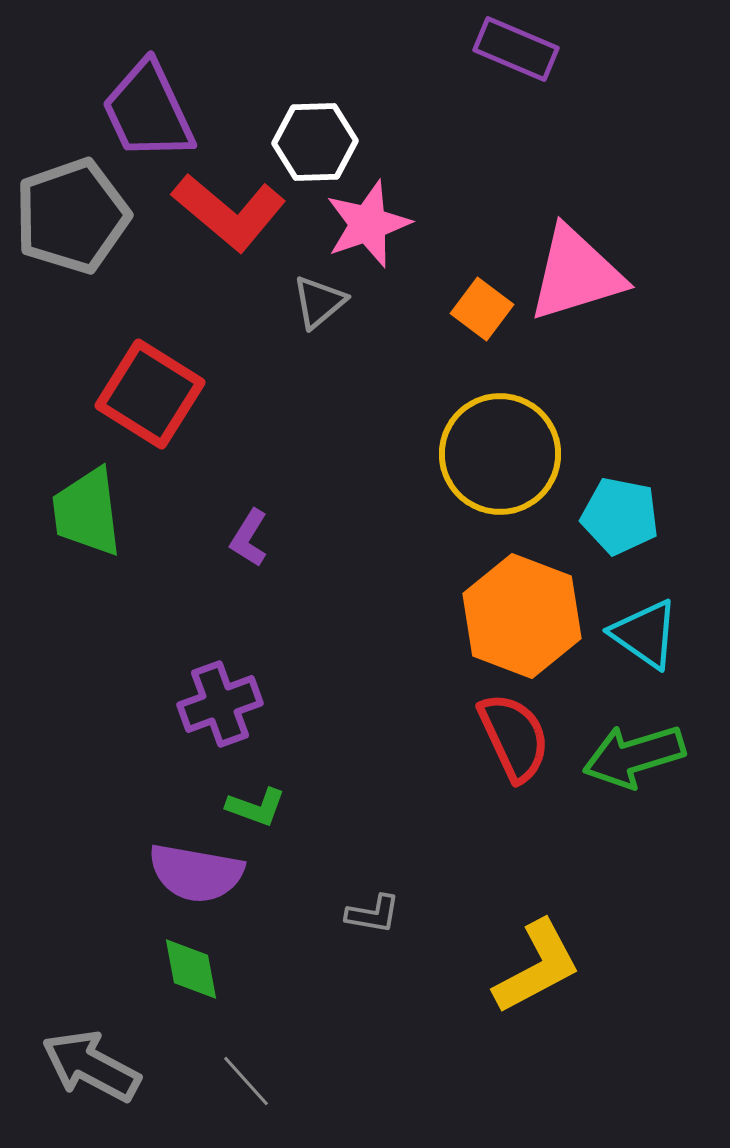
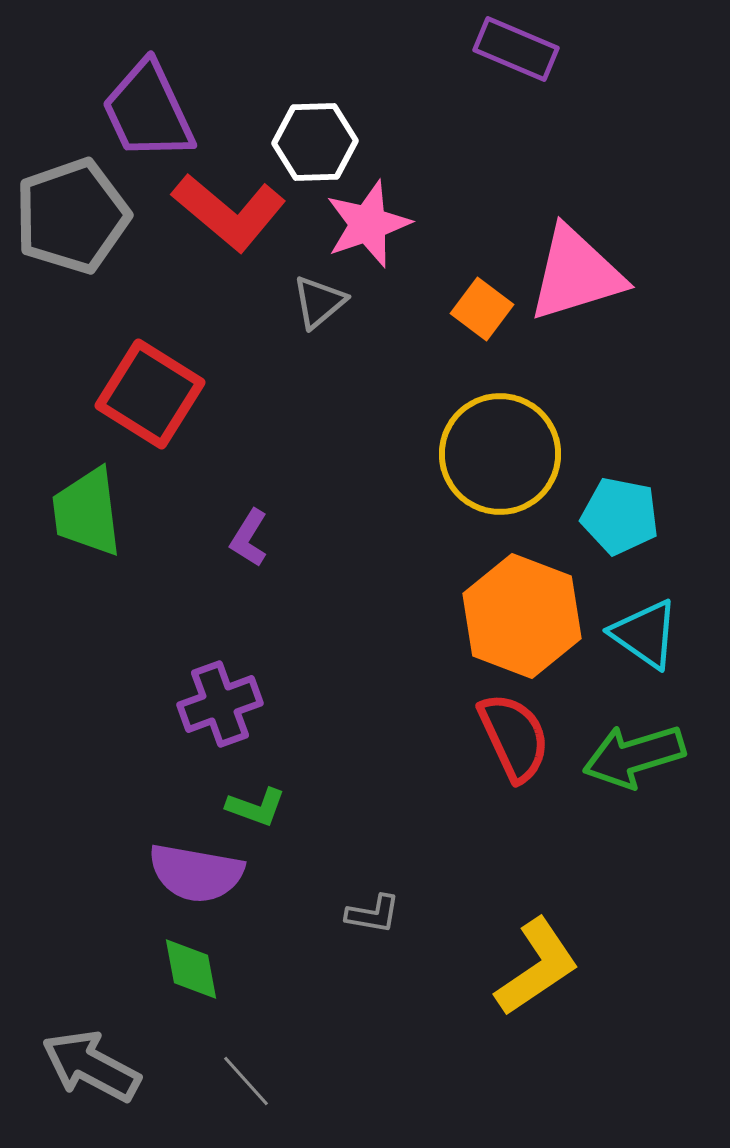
yellow L-shape: rotated 6 degrees counterclockwise
